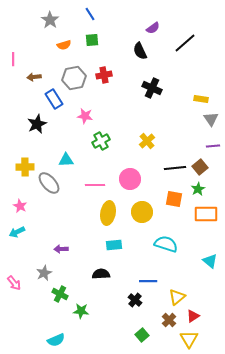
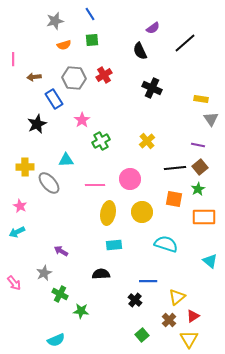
gray star at (50, 20): moved 5 px right, 1 px down; rotated 24 degrees clockwise
red cross at (104, 75): rotated 21 degrees counterclockwise
gray hexagon at (74, 78): rotated 15 degrees clockwise
pink star at (85, 116): moved 3 px left, 4 px down; rotated 28 degrees clockwise
purple line at (213, 146): moved 15 px left, 1 px up; rotated 16 degrees clockwise
orange rectangle at (206, 214): moved 2 px left, 3 px down
purple arrow at (61, 249): moved 2 px down; rotated 32 degrees clockwise
